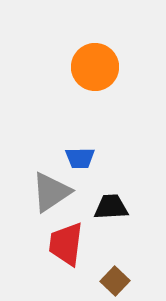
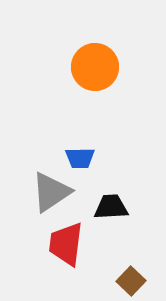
brown square: moved 16 px right
